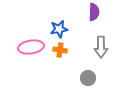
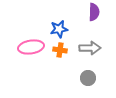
gray arrow: moved 11 px left, 1 px down; rotated 90 degrees counterclockwise
